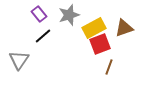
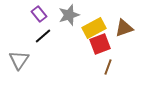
brown line: moved 1 px left
